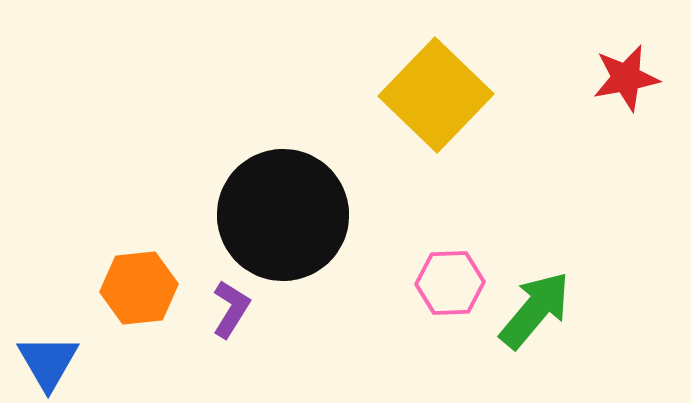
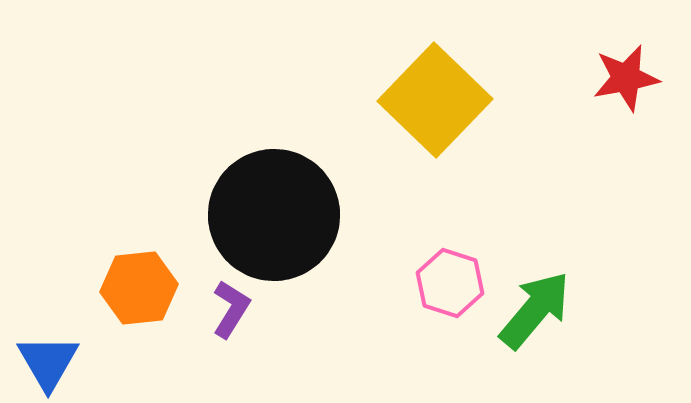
yellow square: moved 1 px left, 5 px down
black circle: moved 9 px left
pink hexagon: rotated 20 degrees clockwise
